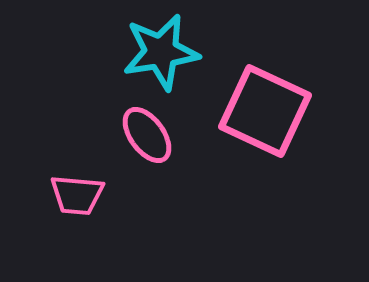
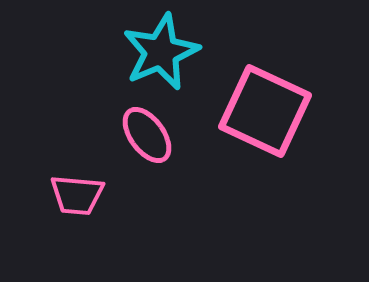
cyan star: rotated 14 degrees counterclockwise
